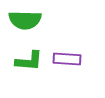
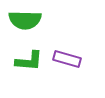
purple rectangle: rotated 12 degrees clockwise
